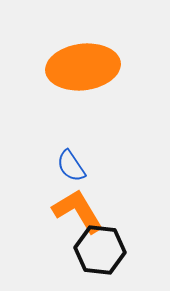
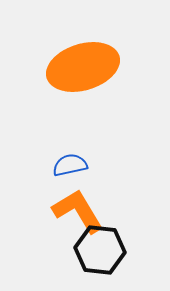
orange ellipse: rotated 10 degrees counterclockwise
blue semicircle: moved 1 px left, 1 px up; rotated 112 degrees clockwise
